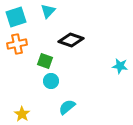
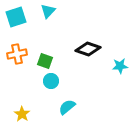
black diamond: moved 17 px right, 9 px down
orange cross: moved 10 px down
cyan star: rotated 14 degrees counterclockwise
